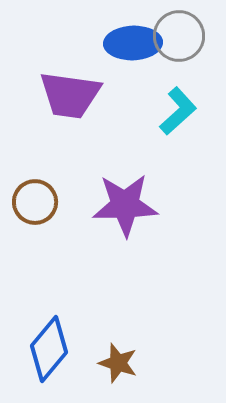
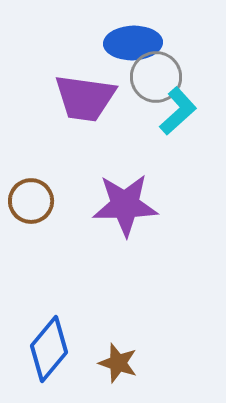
gray circle: moved 23 px left, 41 px down
purple trapezoid: moved 15 px right, 3 px down
brown circle: moved 4 px left, 1 px up
